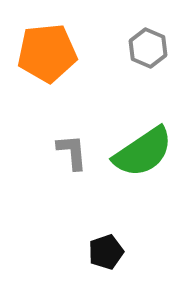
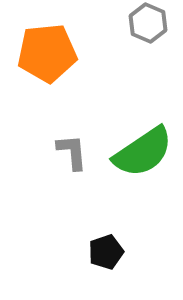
gray hexagon: moved 25 px up
